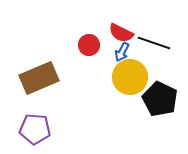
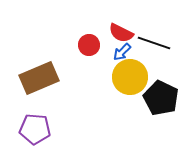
blue arrow: rotated 18 degrees clockwise
black pentagon: moved 1 px right, 1 px up
